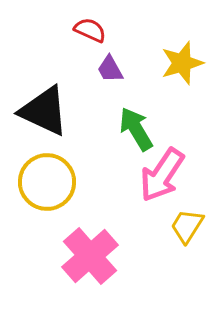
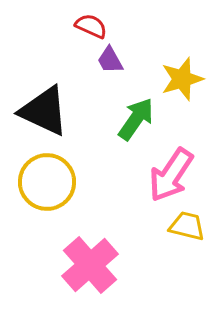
red semicircle: moved 1 px right, 4 px up
yellow star: moved 16 px down
purple trapezoid: moved 9 px up
green arrow: moved 10 px up; rotated 66 degrees clockwise
pink arrow: moved 9 px right
yellow trapezoid: rotated 72 degrees clockwise
pink cross: moved 9 px down
